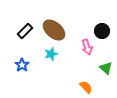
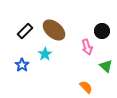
cyan star: moved 6 px left; rotated 16 degrees counterclockwise
green triangle: moved 2 px up
